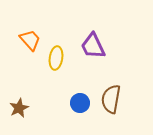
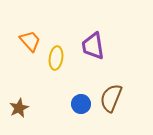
orange trapezoid: moved 1 px down
purple trapezoid: rotated 16 degrees clockwise
brown semicircle: moved 1 px up; rotated 12 degrees clockwise
blue circle: moved 1 px right, 1 px down
